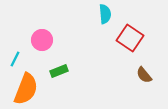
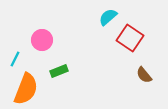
cyan semicircle: moved 3 px right, 3 px down; rotated 126 degrees counterclockwise
